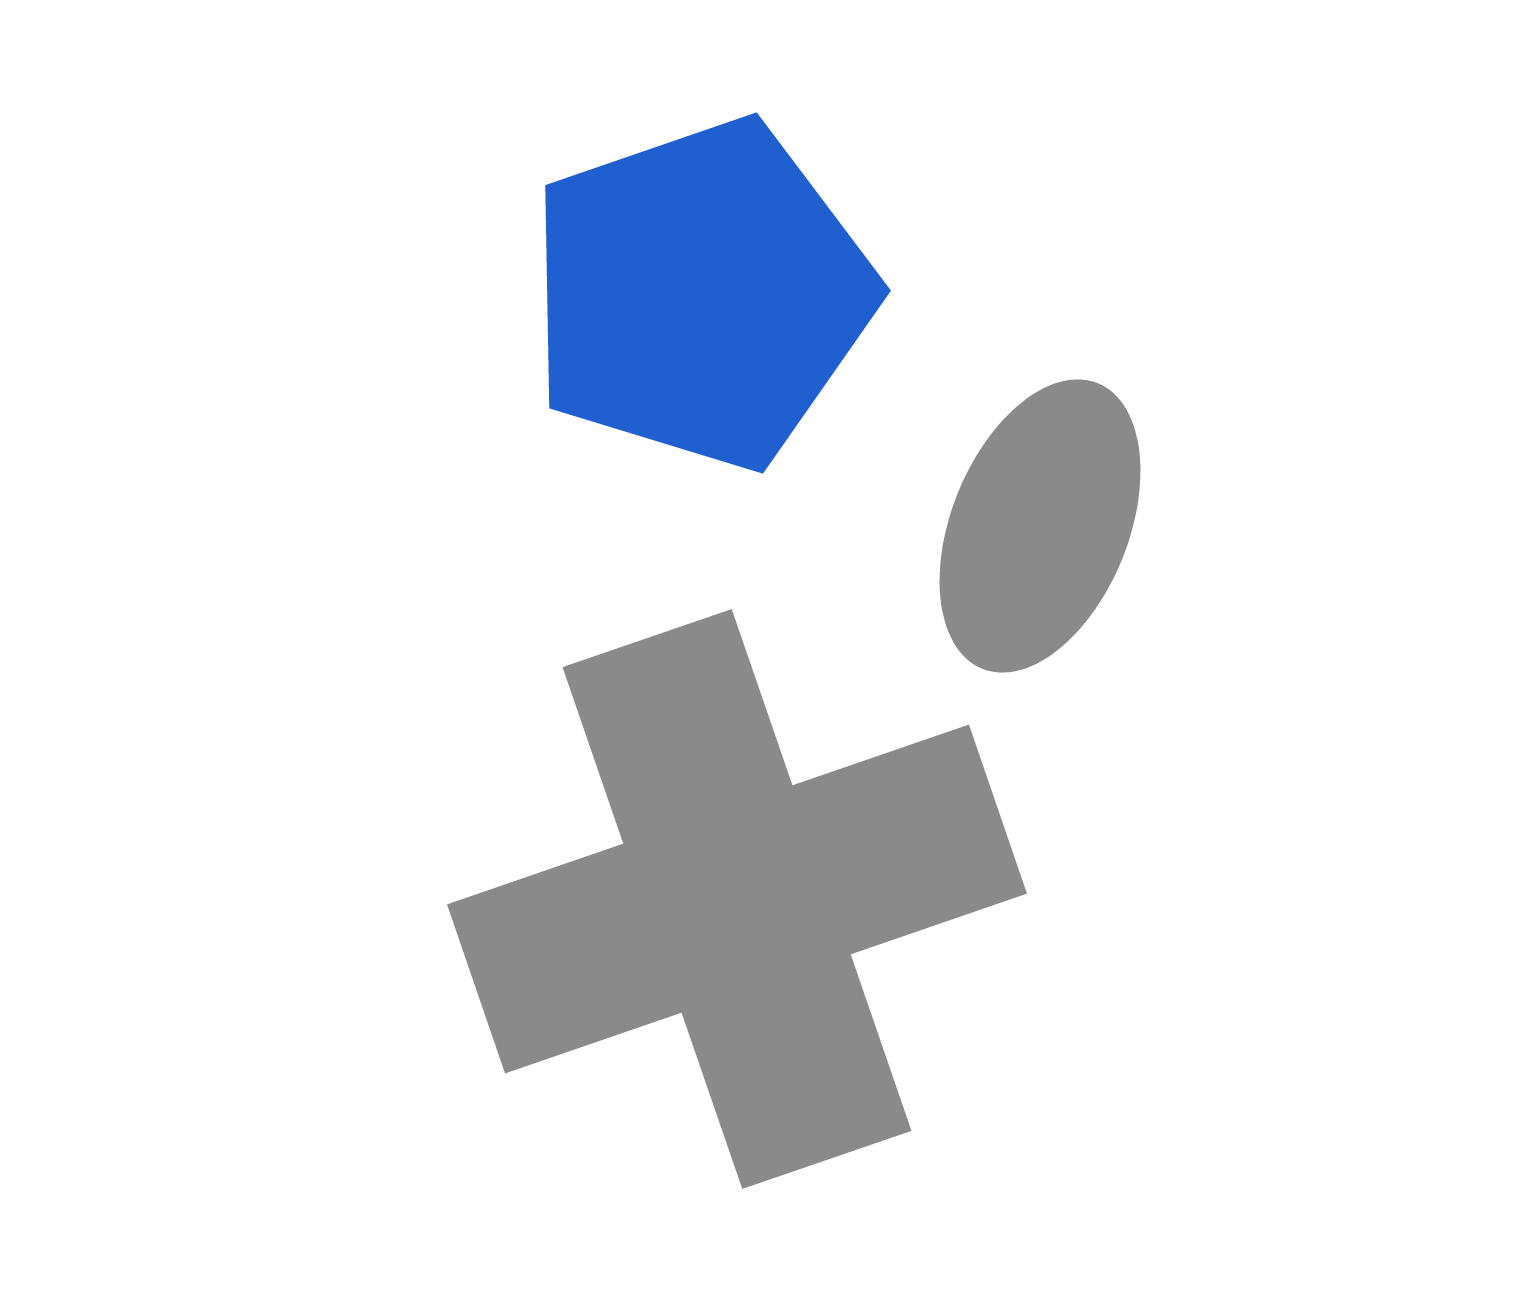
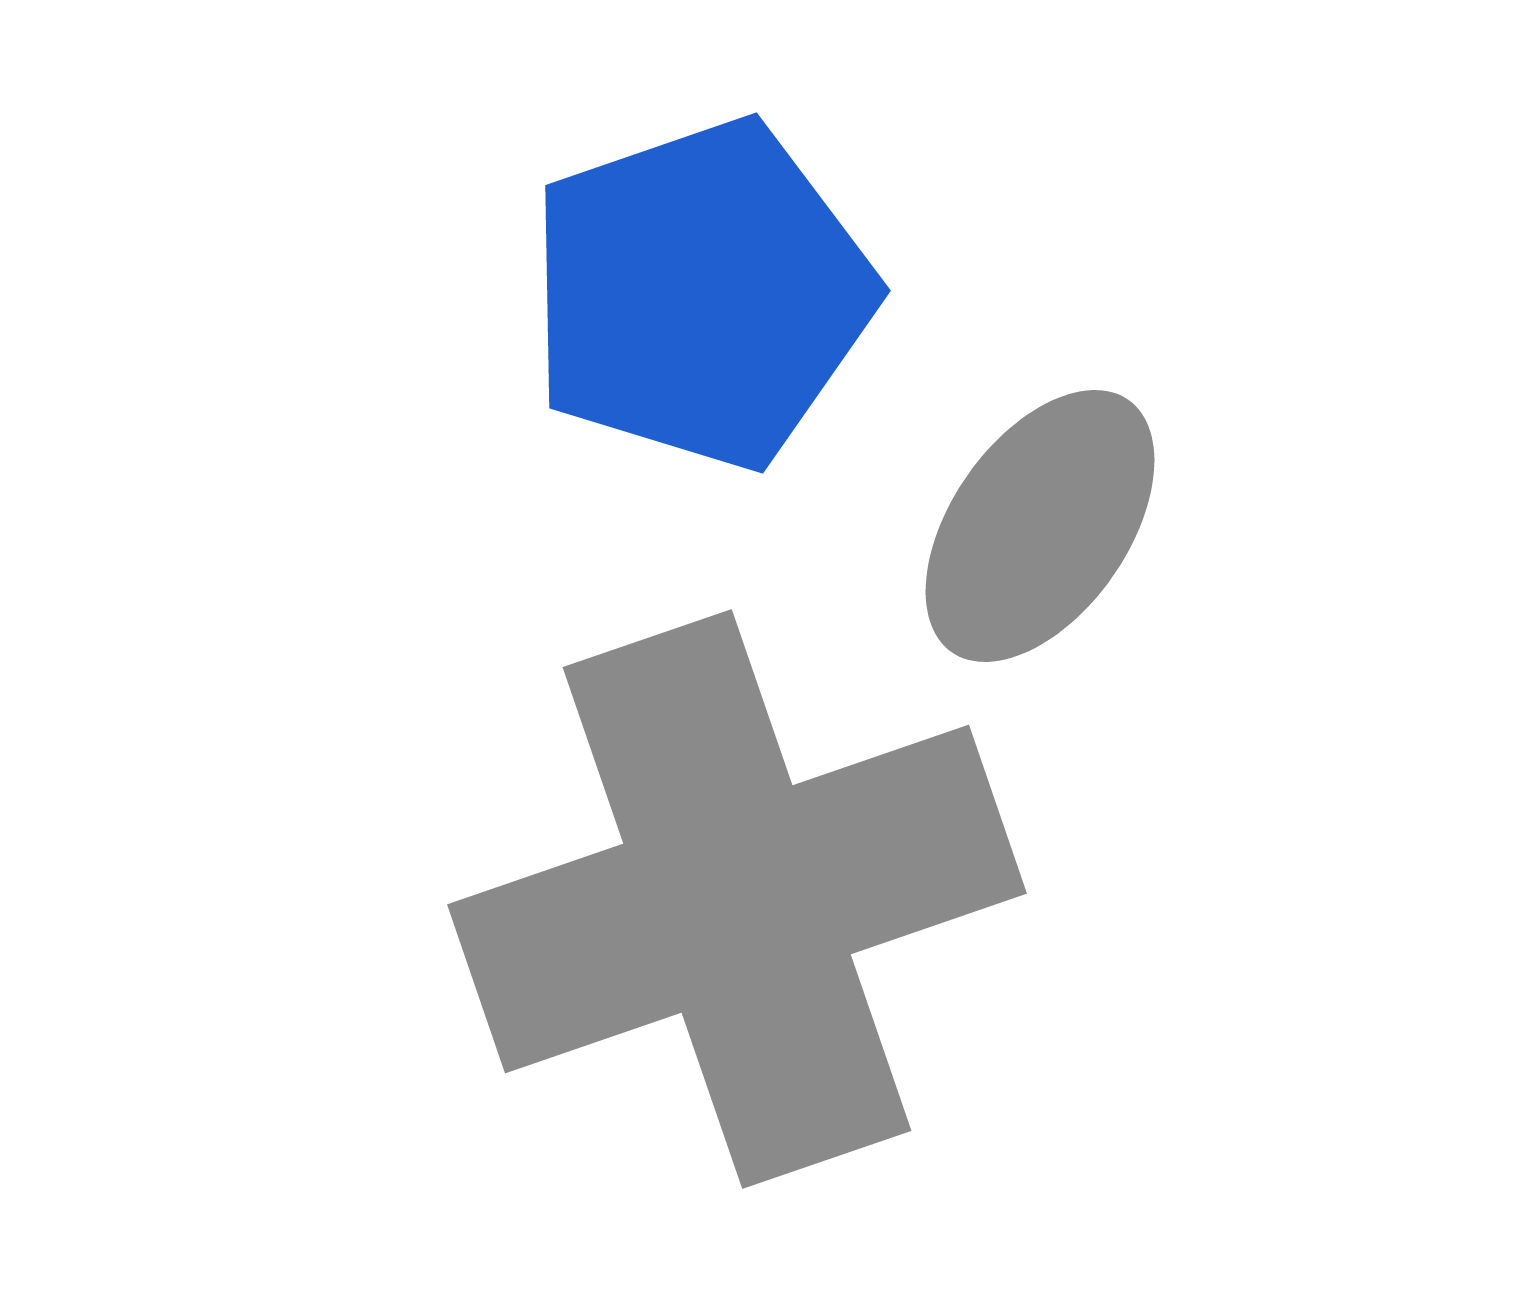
gray ellipse: rotated 13 degrees clockwise
